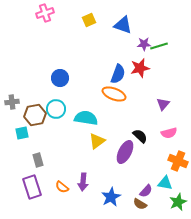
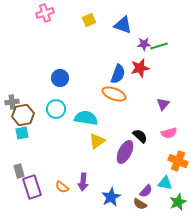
brown hexagon: moved 12 px left
gray rectangle: moved 19 px left, 11 px down
